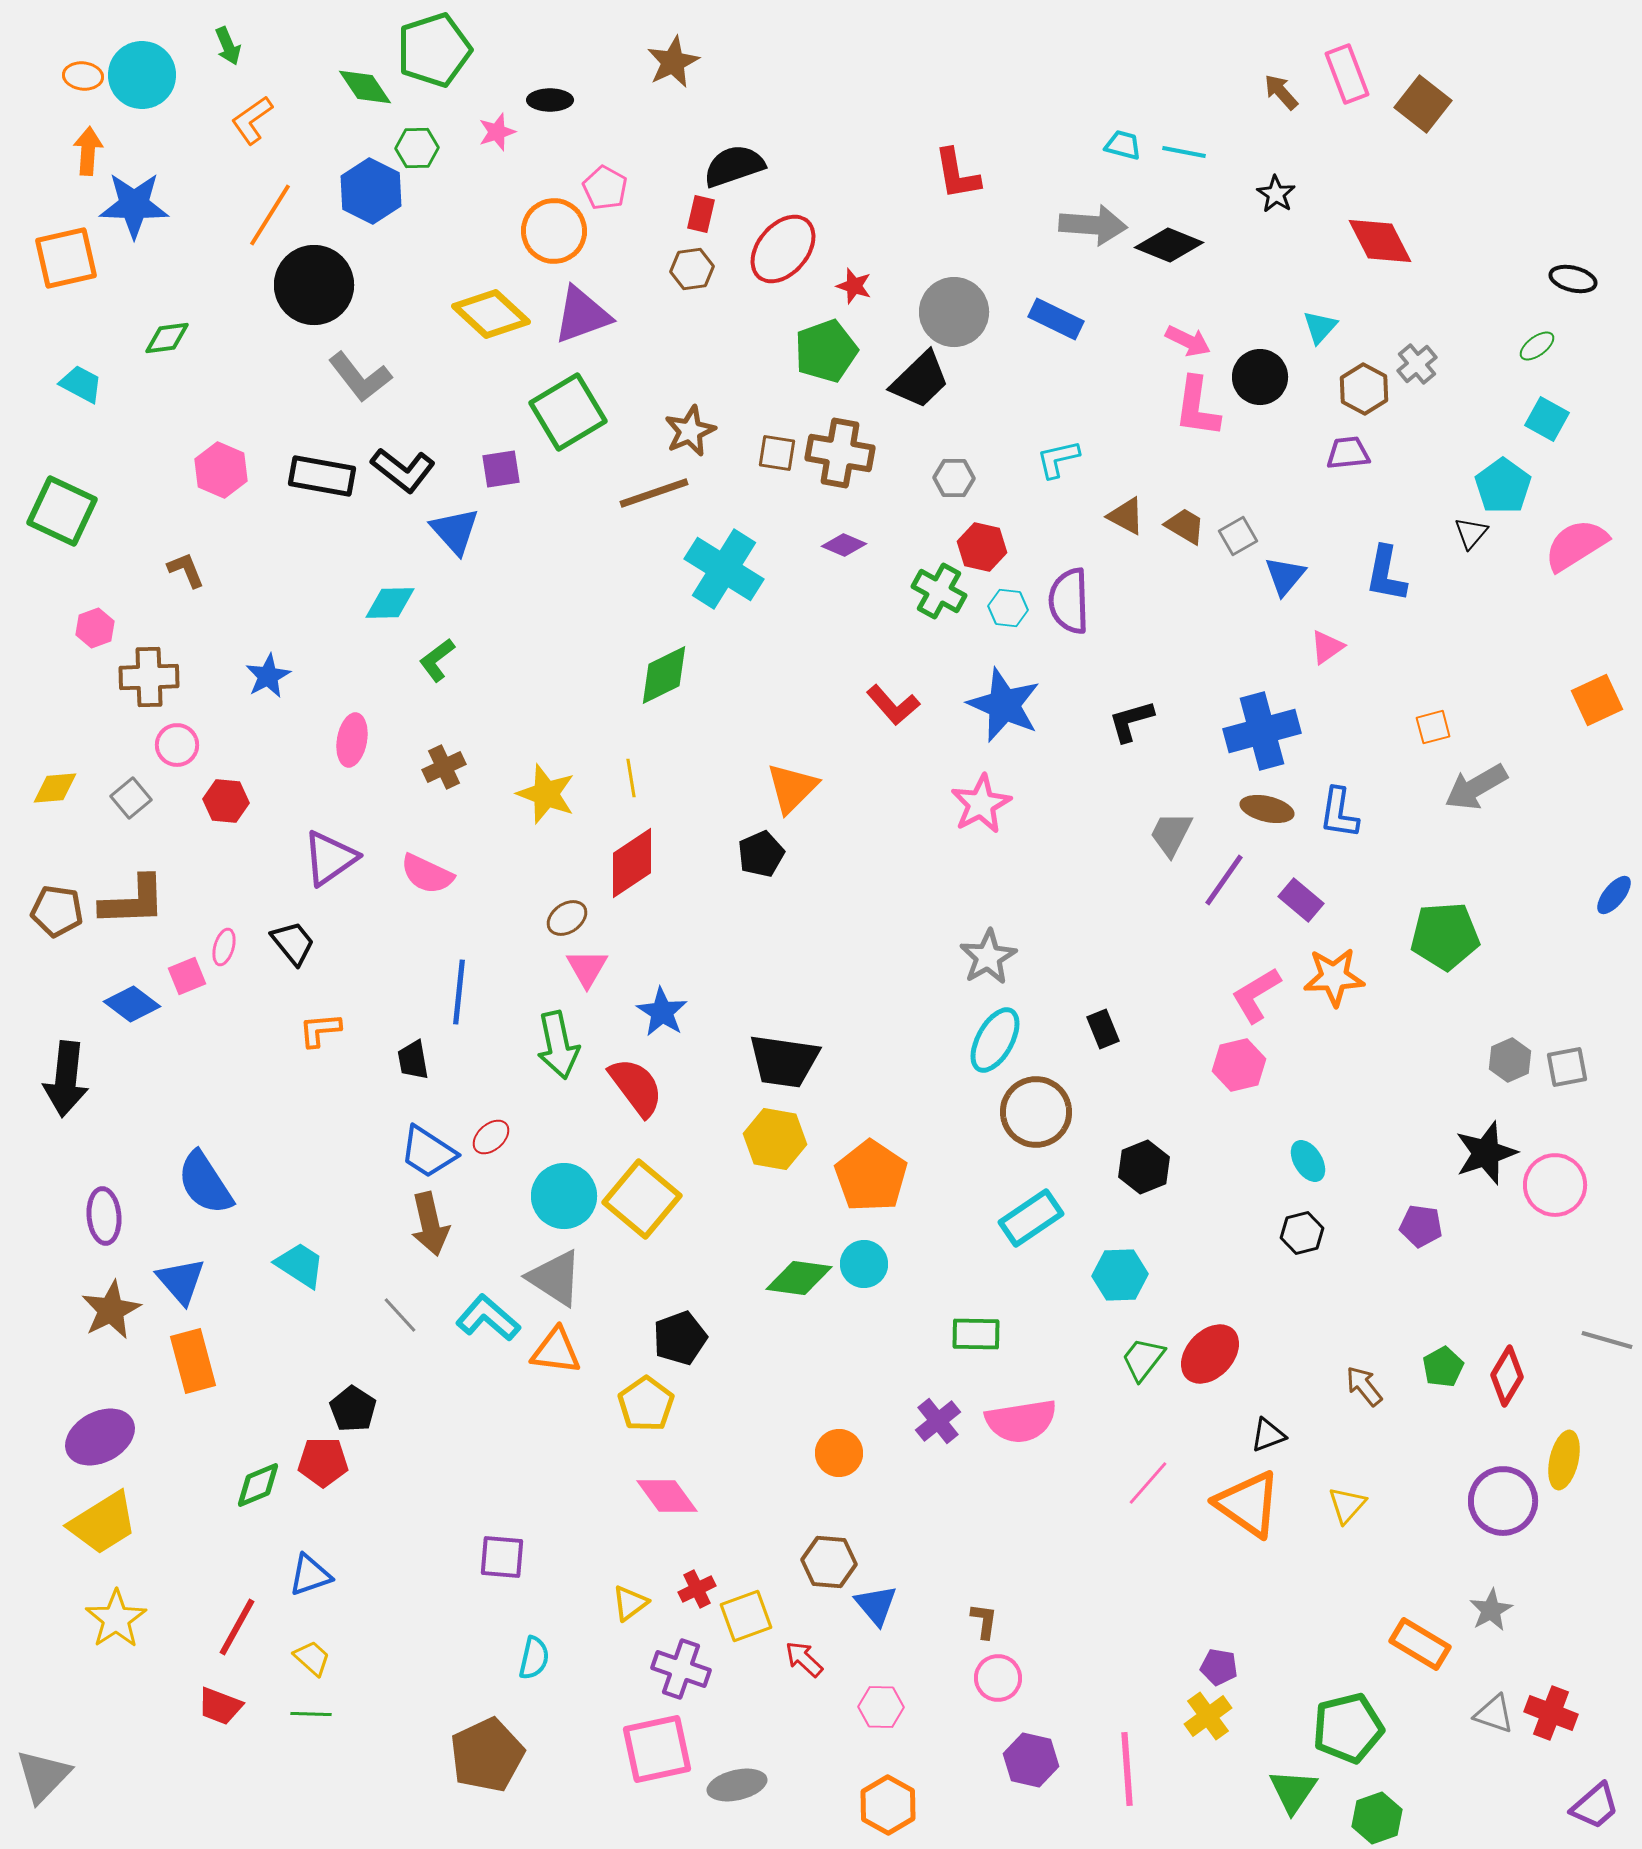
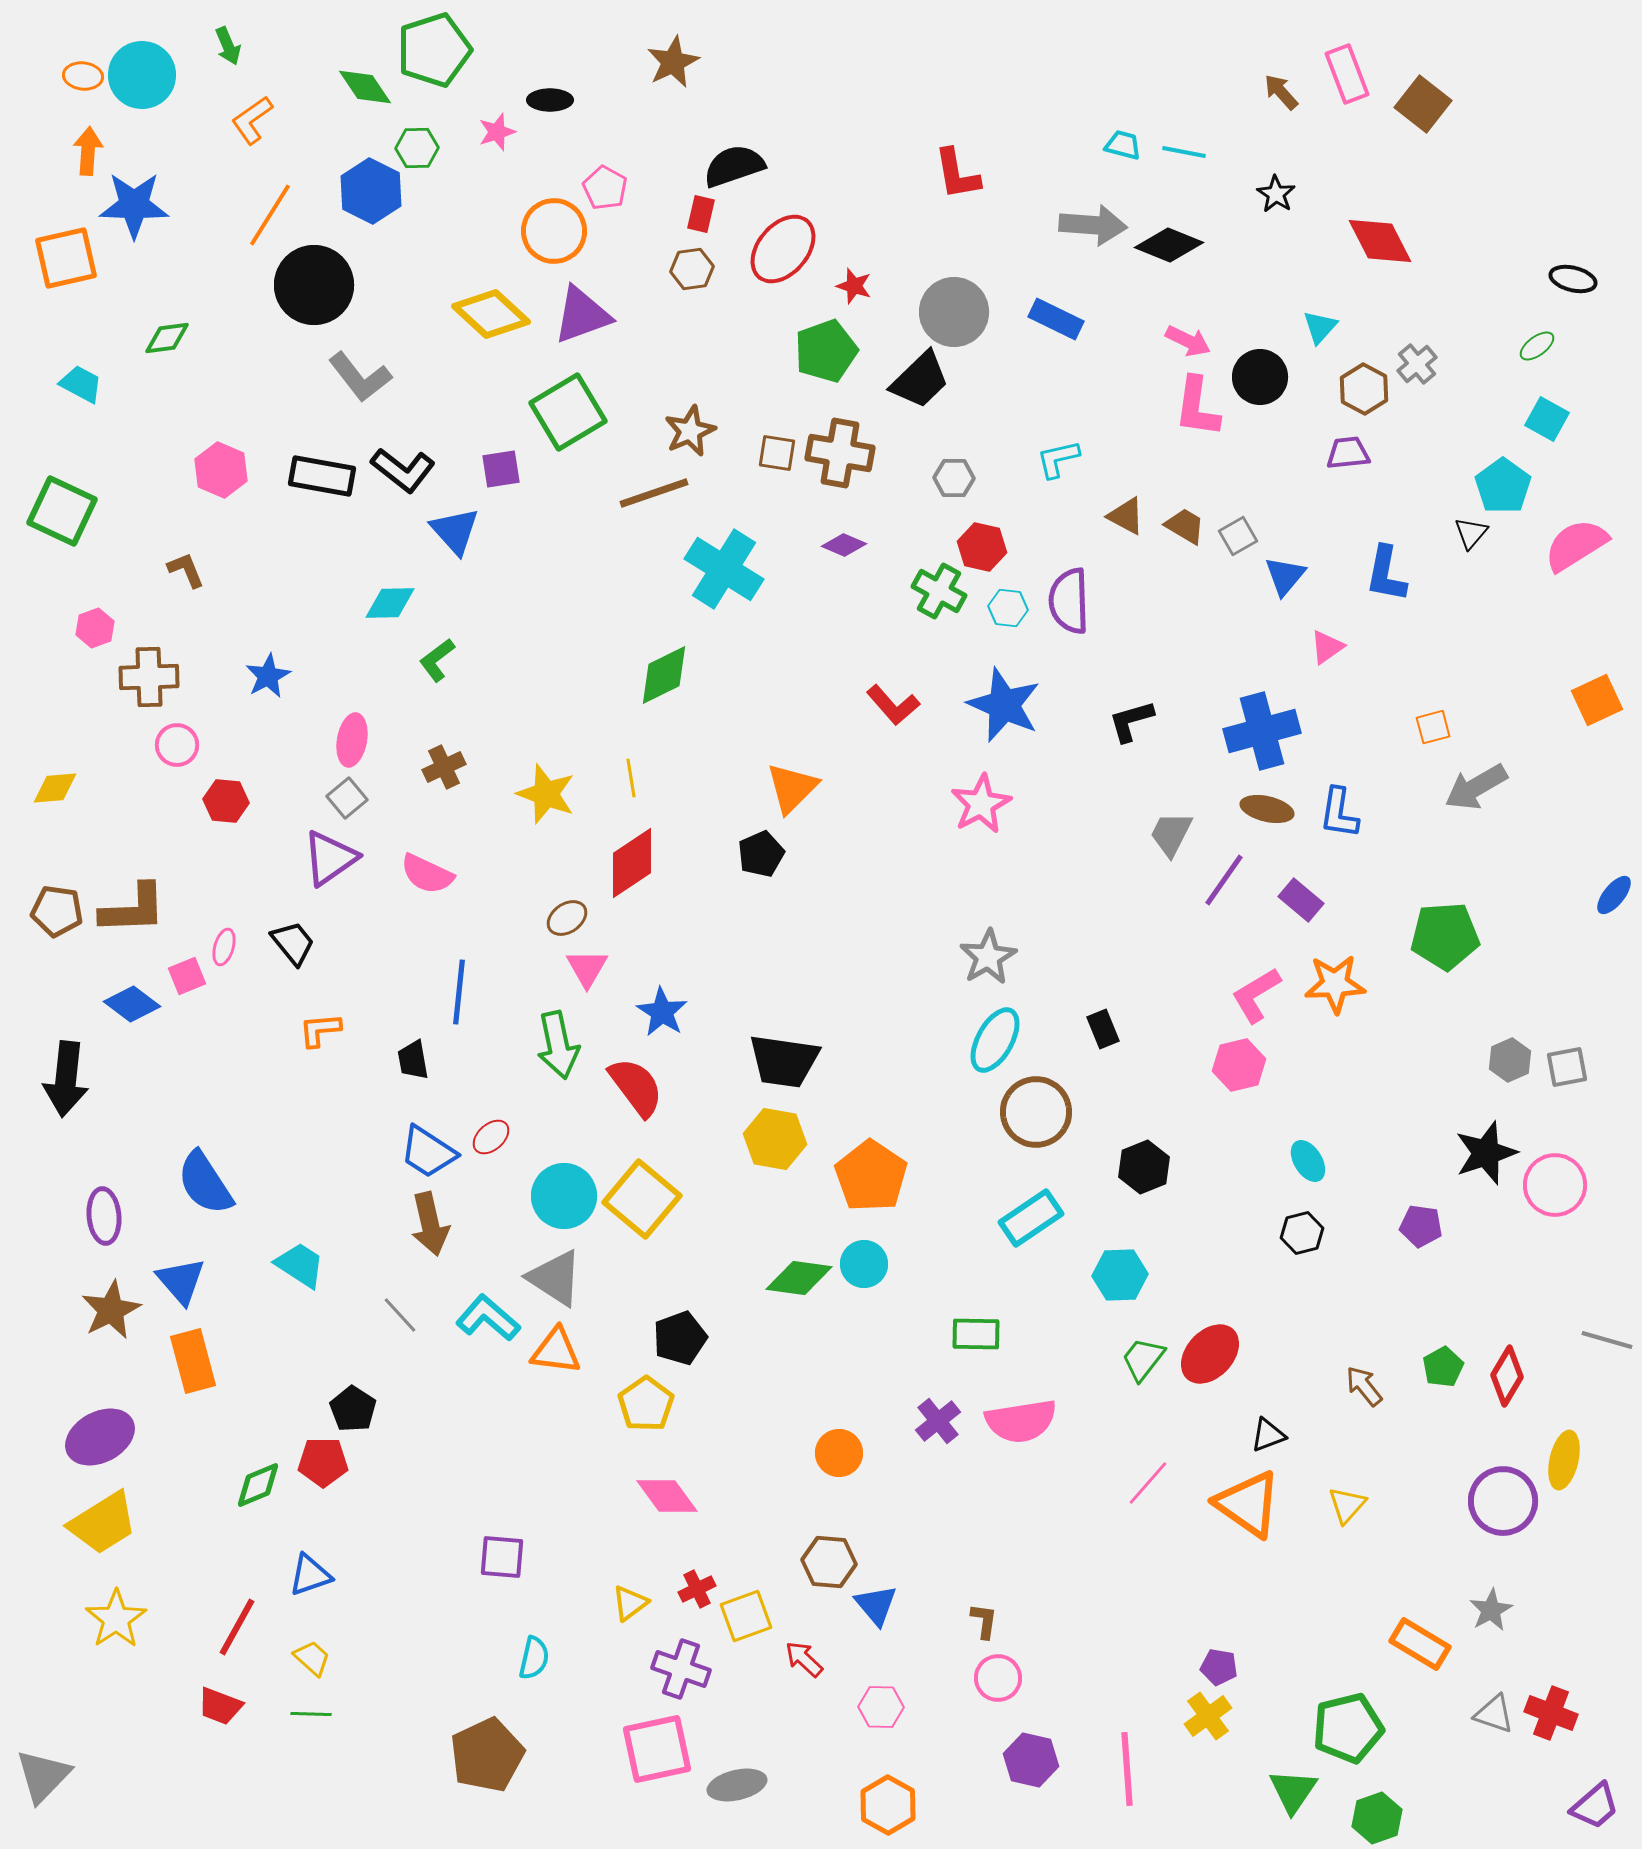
gray square at (131, 798): moved 216 px right
brown L-shape at (133, 901): moved 8 px down
orange star at (1334, 977): moved 1 px right, 7 px down
